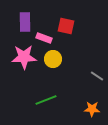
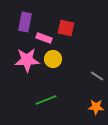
purple rectangle: rotated 12 degrees clockwise
red square: moved 2 px down
pink star: moved 3 px right, 3 px down
orange star: moved 4 px right, 2 px up
